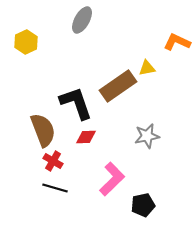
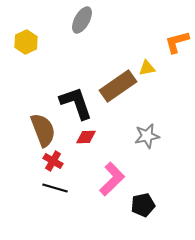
orange L-shape: rotated 40 degrees counterclockwise
